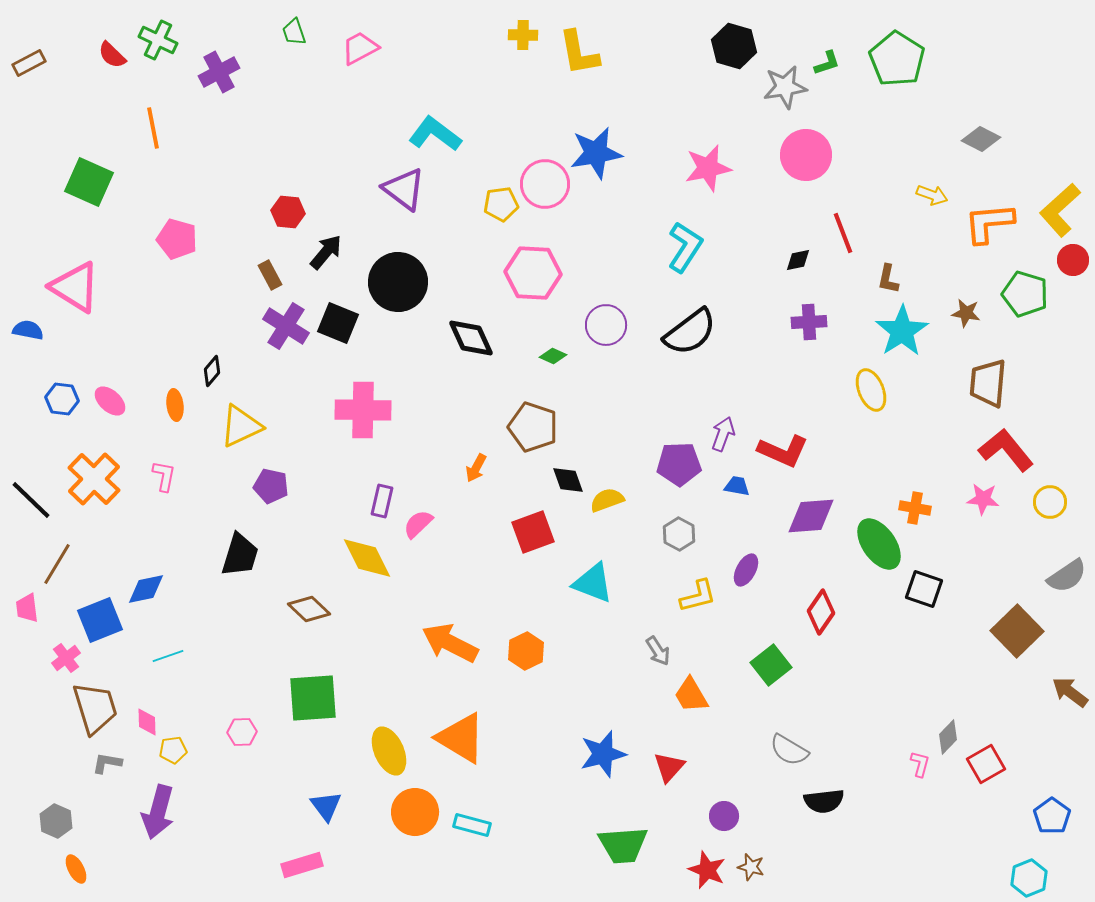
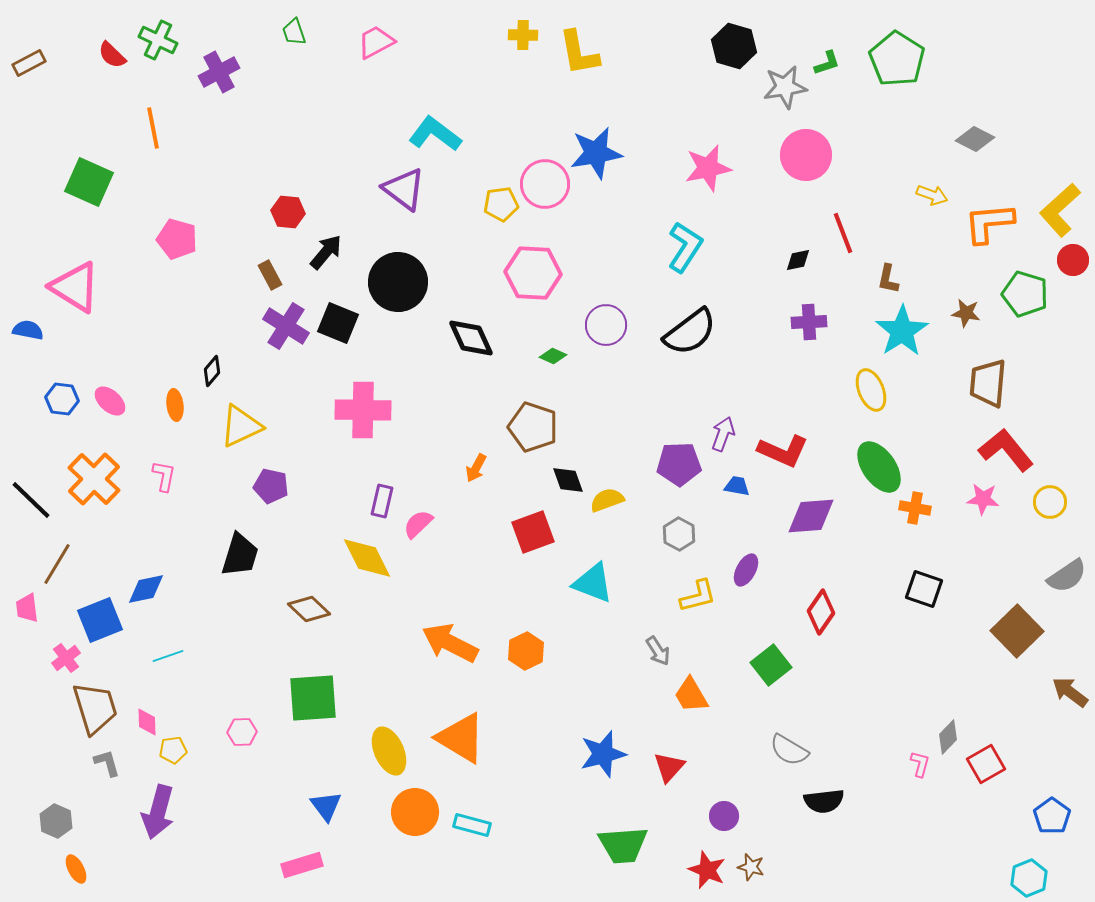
pink trapezoid at (360, 48): moved 16 px right, 6 px up
gray diamond at (981, 139): moved 6 px left
green ellipse at (879, 544): moved 77 px up
gray L-shape at (107, 763): rotated 64 degrees clockwise
